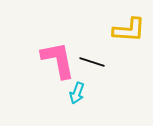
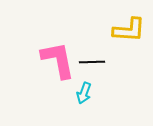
black line: rotated 20 degrees counterclockwise
cyan arrow: moved 7 px right
